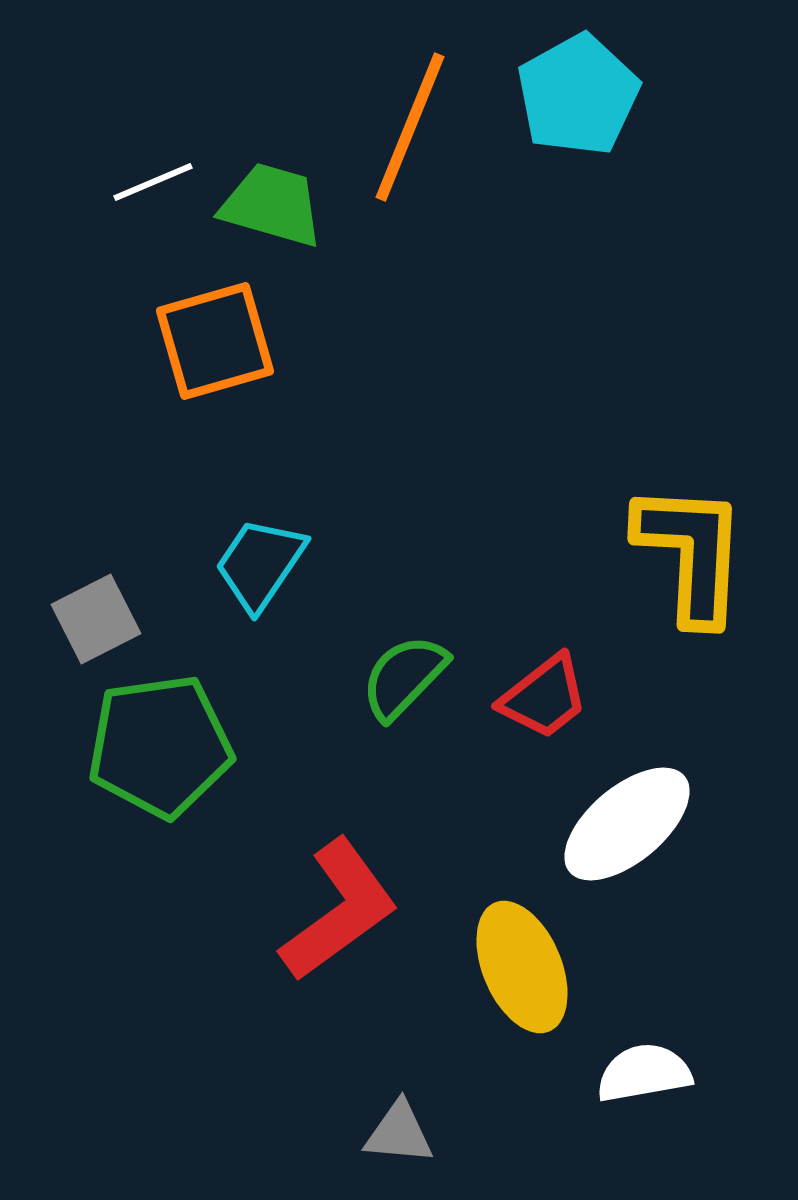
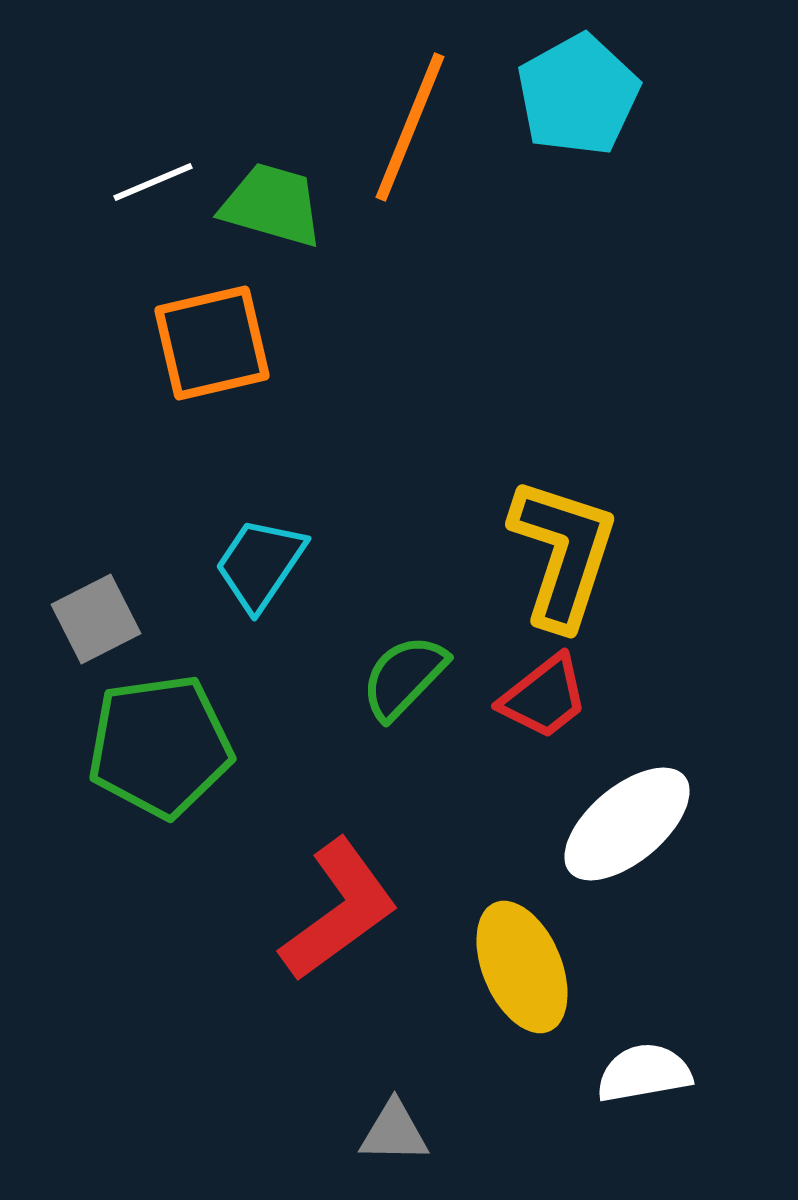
orange square: moved 3 px left, 2 px down; rotated 3 degrees clockwise
yellow L-shape: moved 128 px left; rotated 15 degrees clockwise
gray triangle: moved 5 px left, 1 px up; rotated 4 degrees counterclockwise
